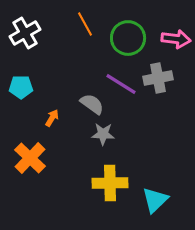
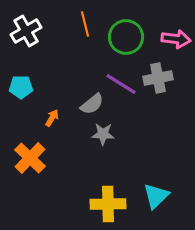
orange line: rotated 15 degrees clockwise
white cross: moved 1 px right, 2 px up
green circle: moved 2 px left, 1 px up
gray semicircle: rotated 105 degrees clockwise
yellow cross: moved 2 px left, 21 px down
cyan triangle: moved 1 px right, 4 px up
